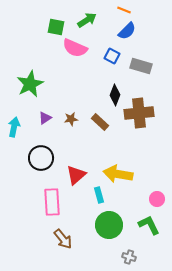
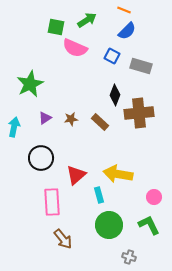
pink circle: moved 3 px left, 2 px up
